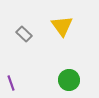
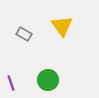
gray rectangle: rotated 14 degrees counterclockwise
green circle: moved 21 px left
